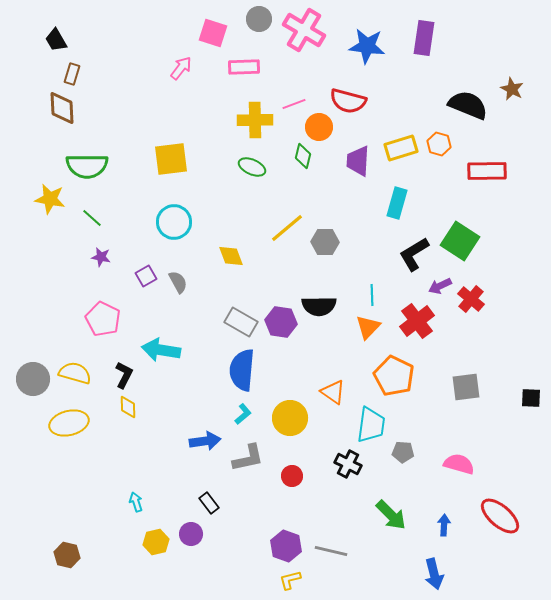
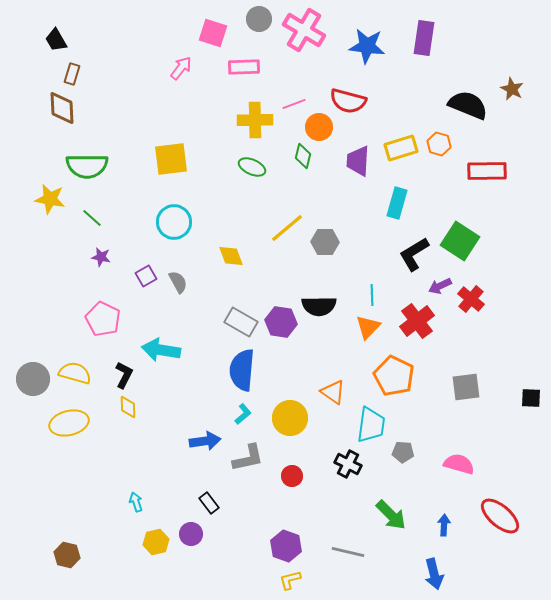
gray line at (331, 551): moved 17 px right, 1 px down
